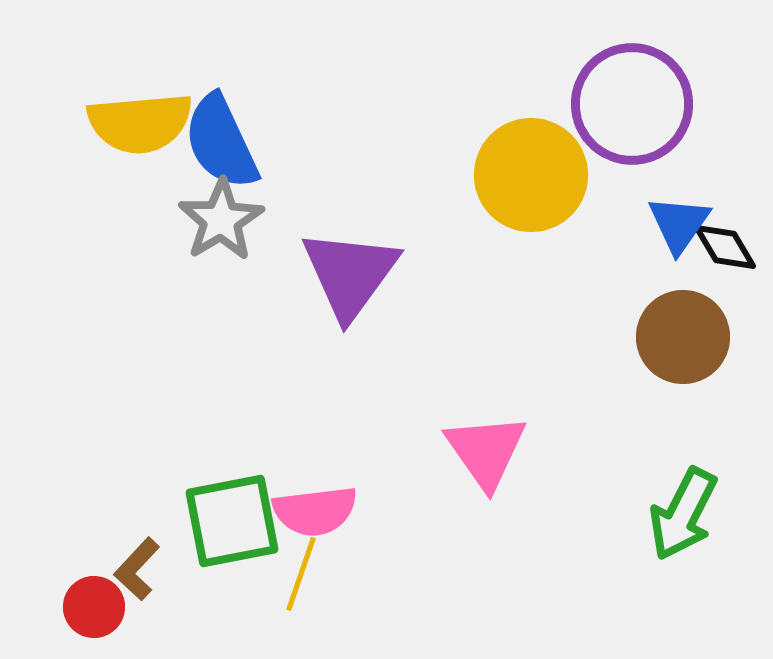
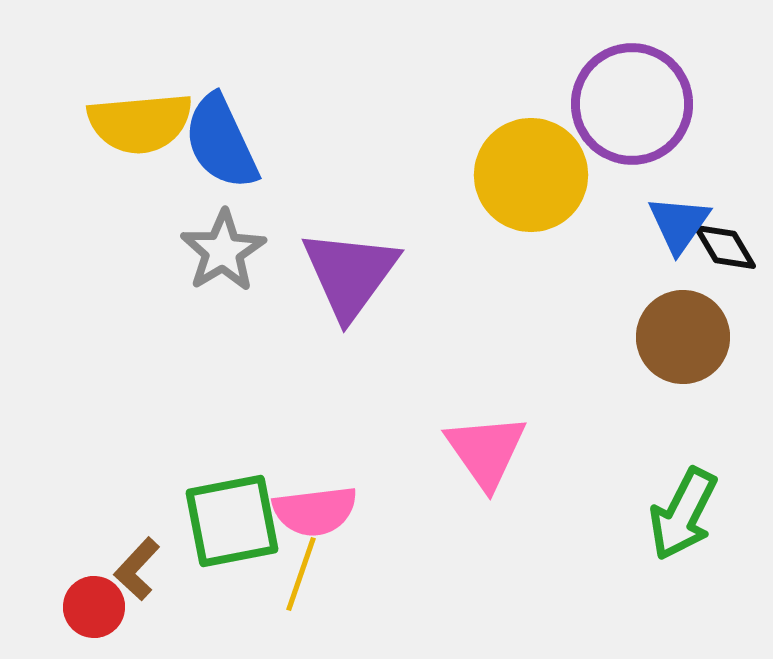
gray star: moved 2 px right, 31 px down
